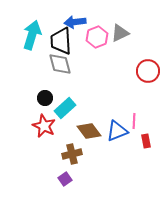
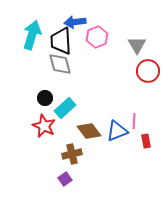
gray triangle: moved 17 px right, 12 px down; rotated 36 degrees counterclockwise
